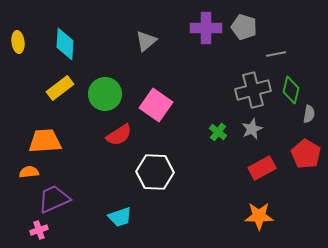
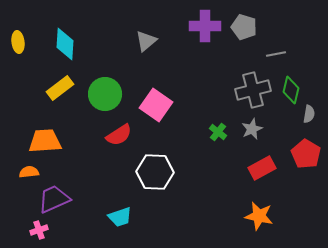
purple cross: moved 1 px left, 2 px up
orange star: rotated 12 degrees clockwise
